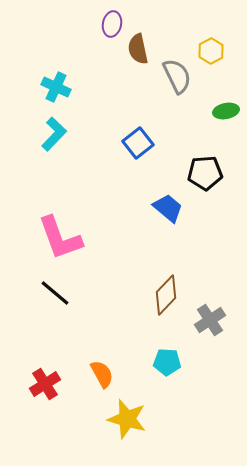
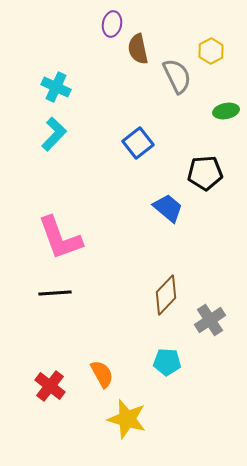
black line: rotated 44 degrees counterclockwise
red cross: moved 5 px right, 2 px down; rotated 20 degrees counterclockwise
